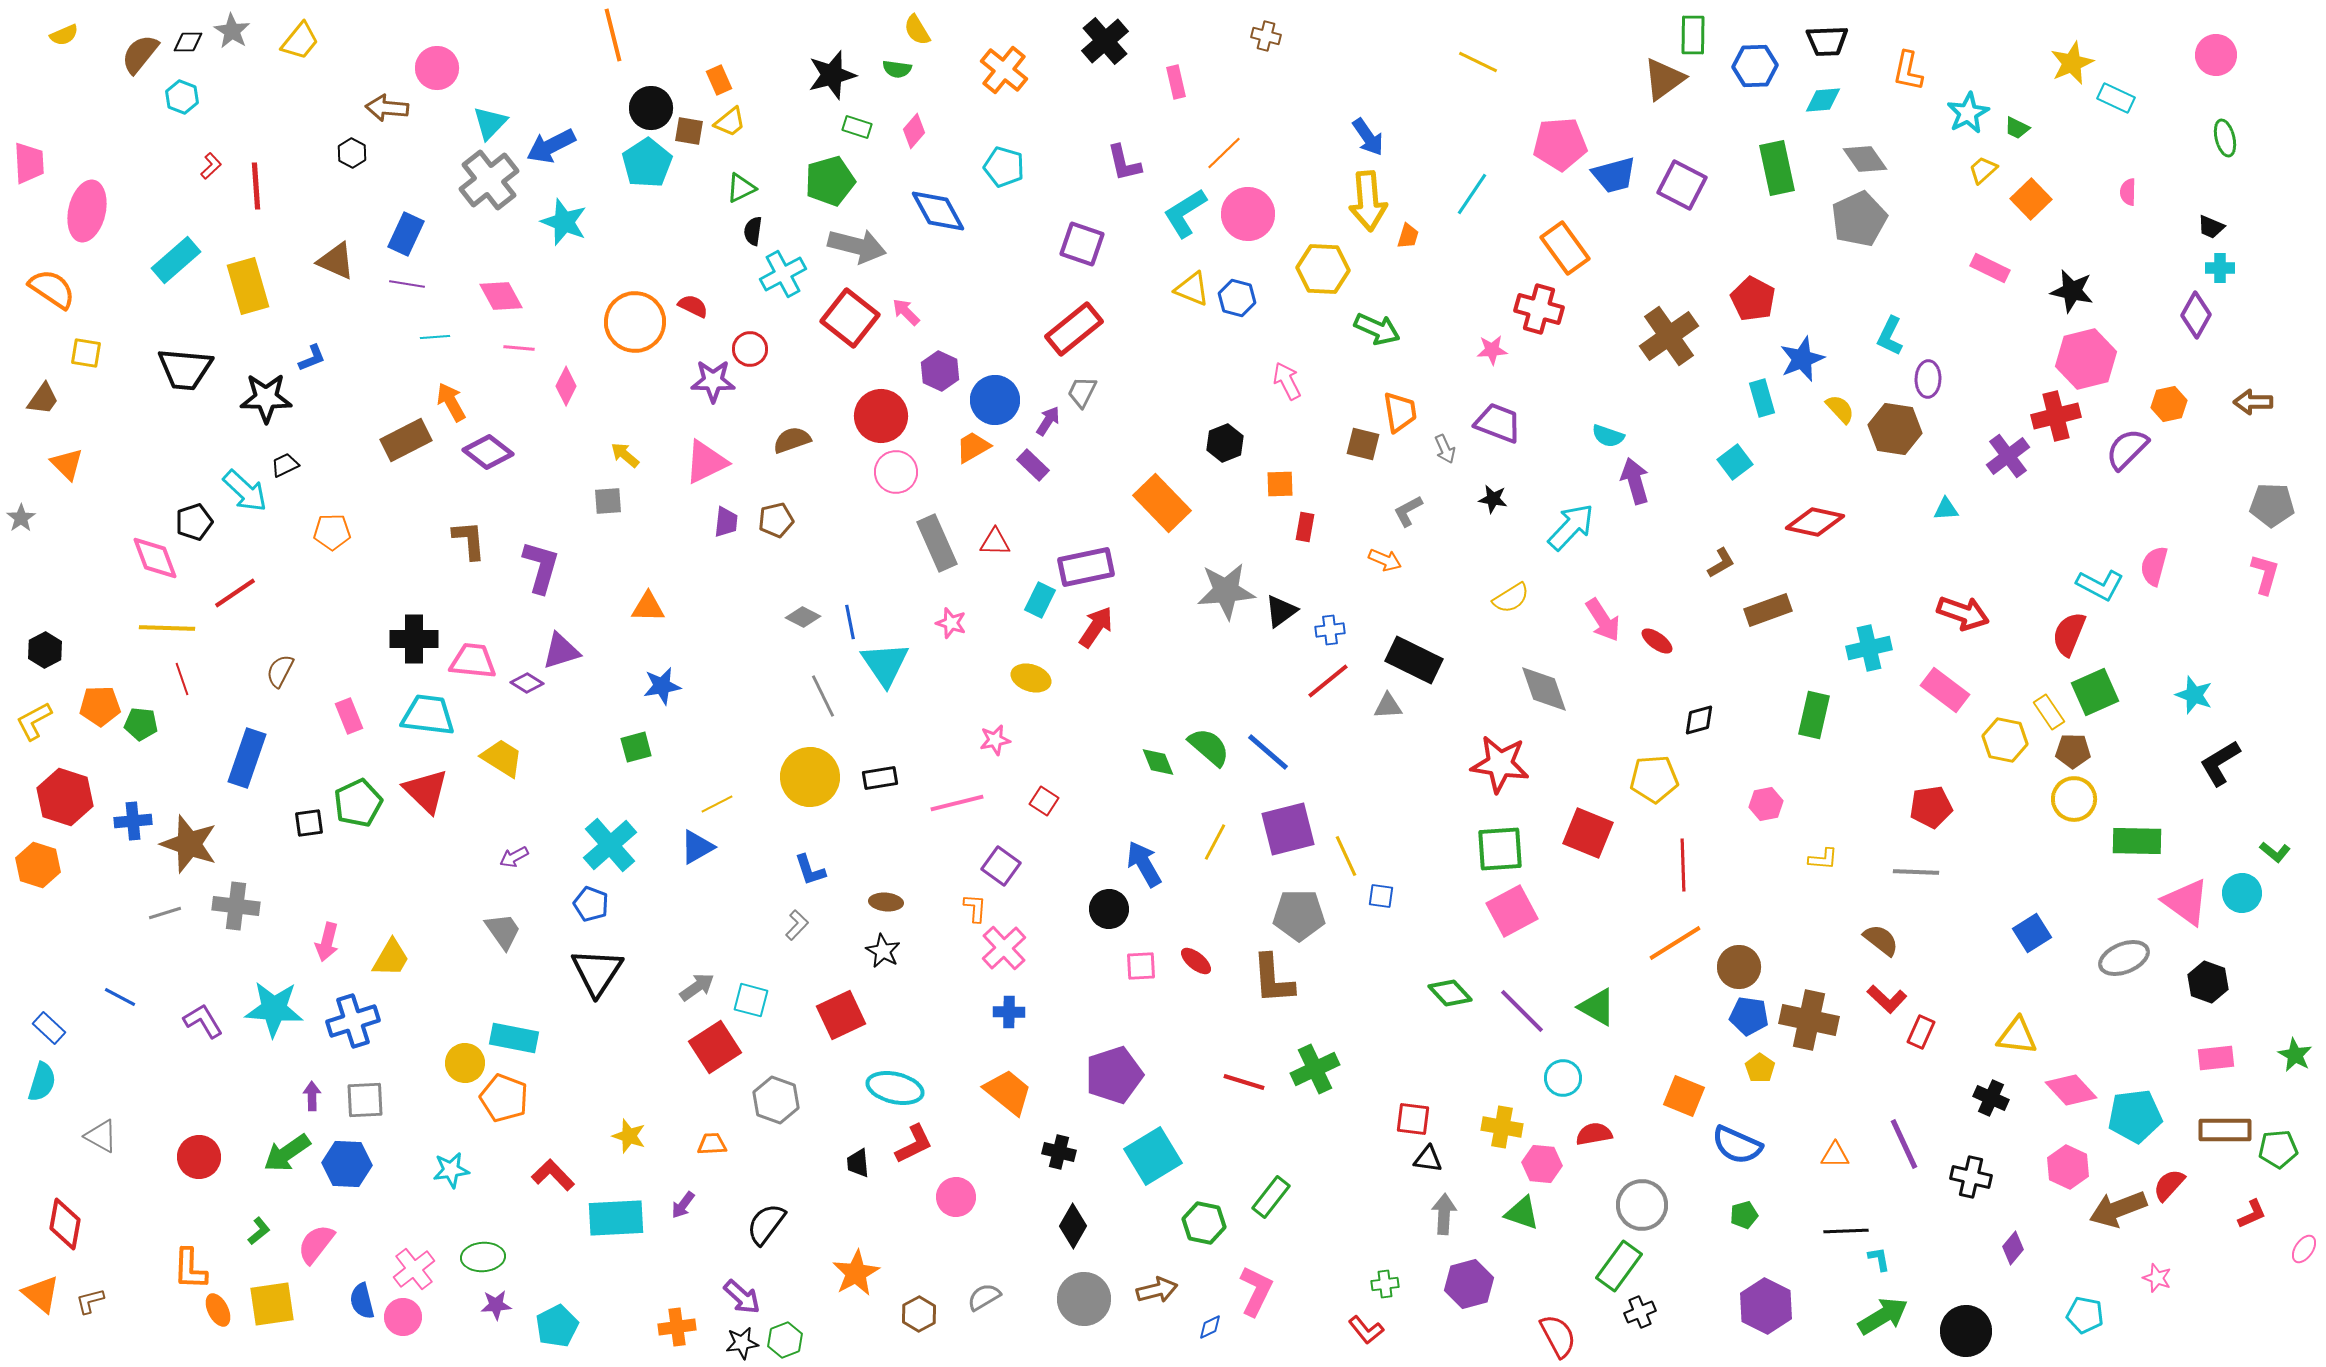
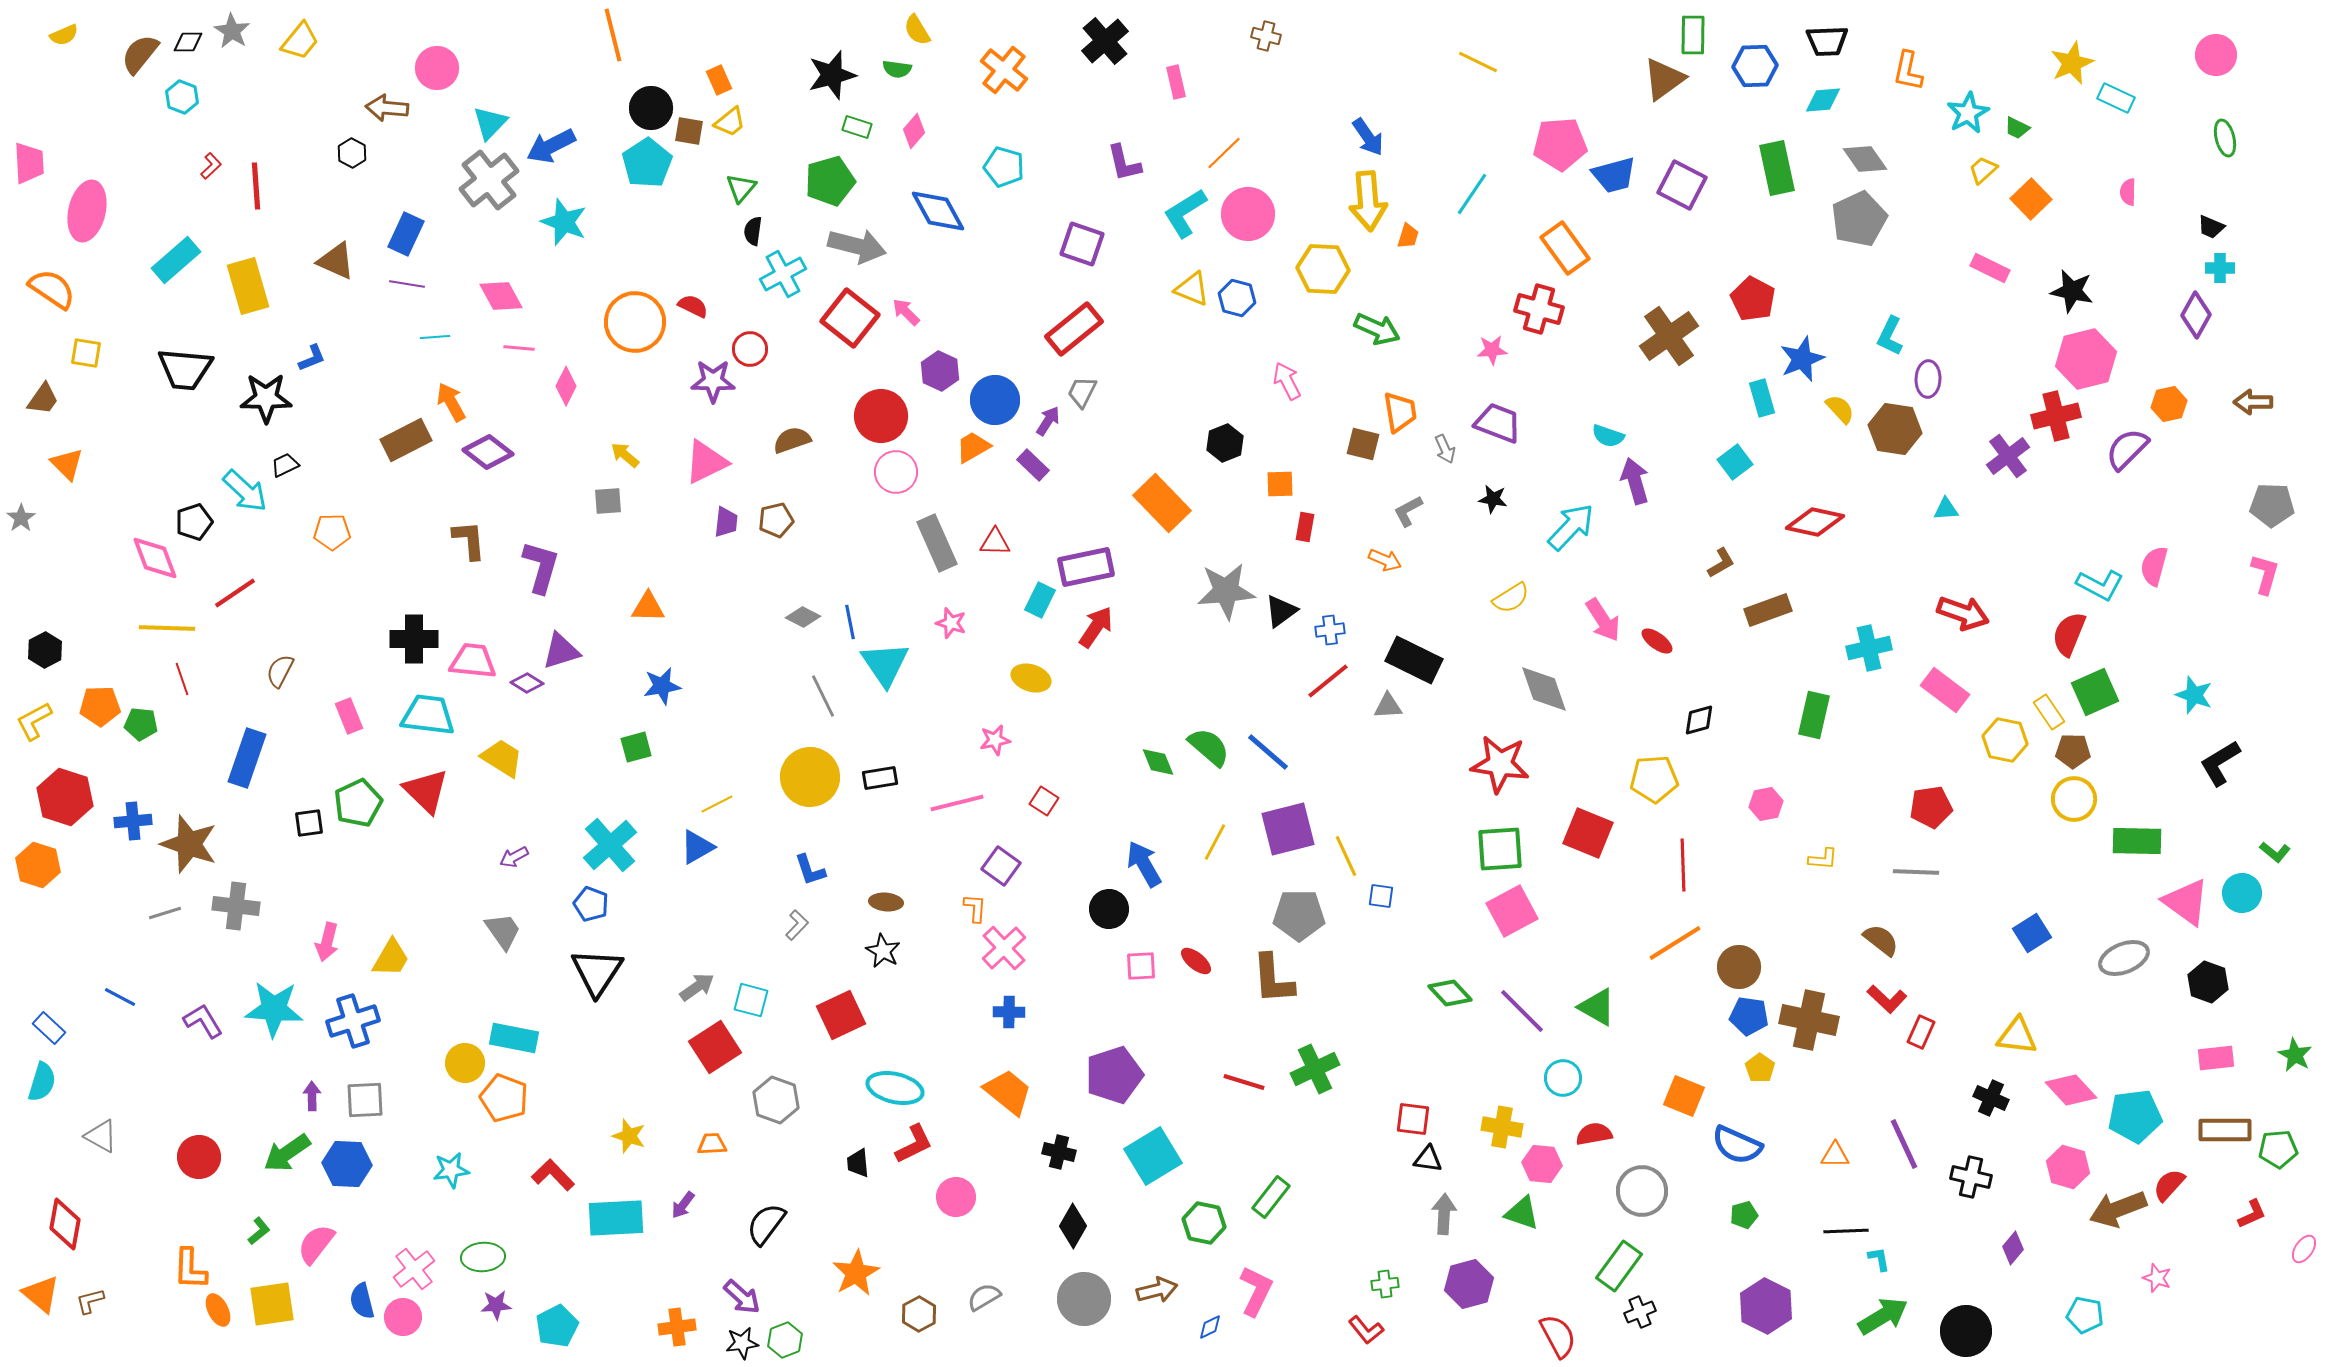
green triangle at (741, 188): rotated 24 degrees counterclockwise
pink hexagon at (2068, 1167): rotated 9 degrees counterclockwise
gray circle at (1642, 1205): moved 14 px up
